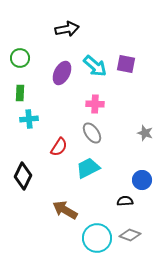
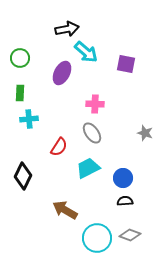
cyan arrow: moved 9 px left, 14 px up
blue circle: moved 19 px left, 2 px up
